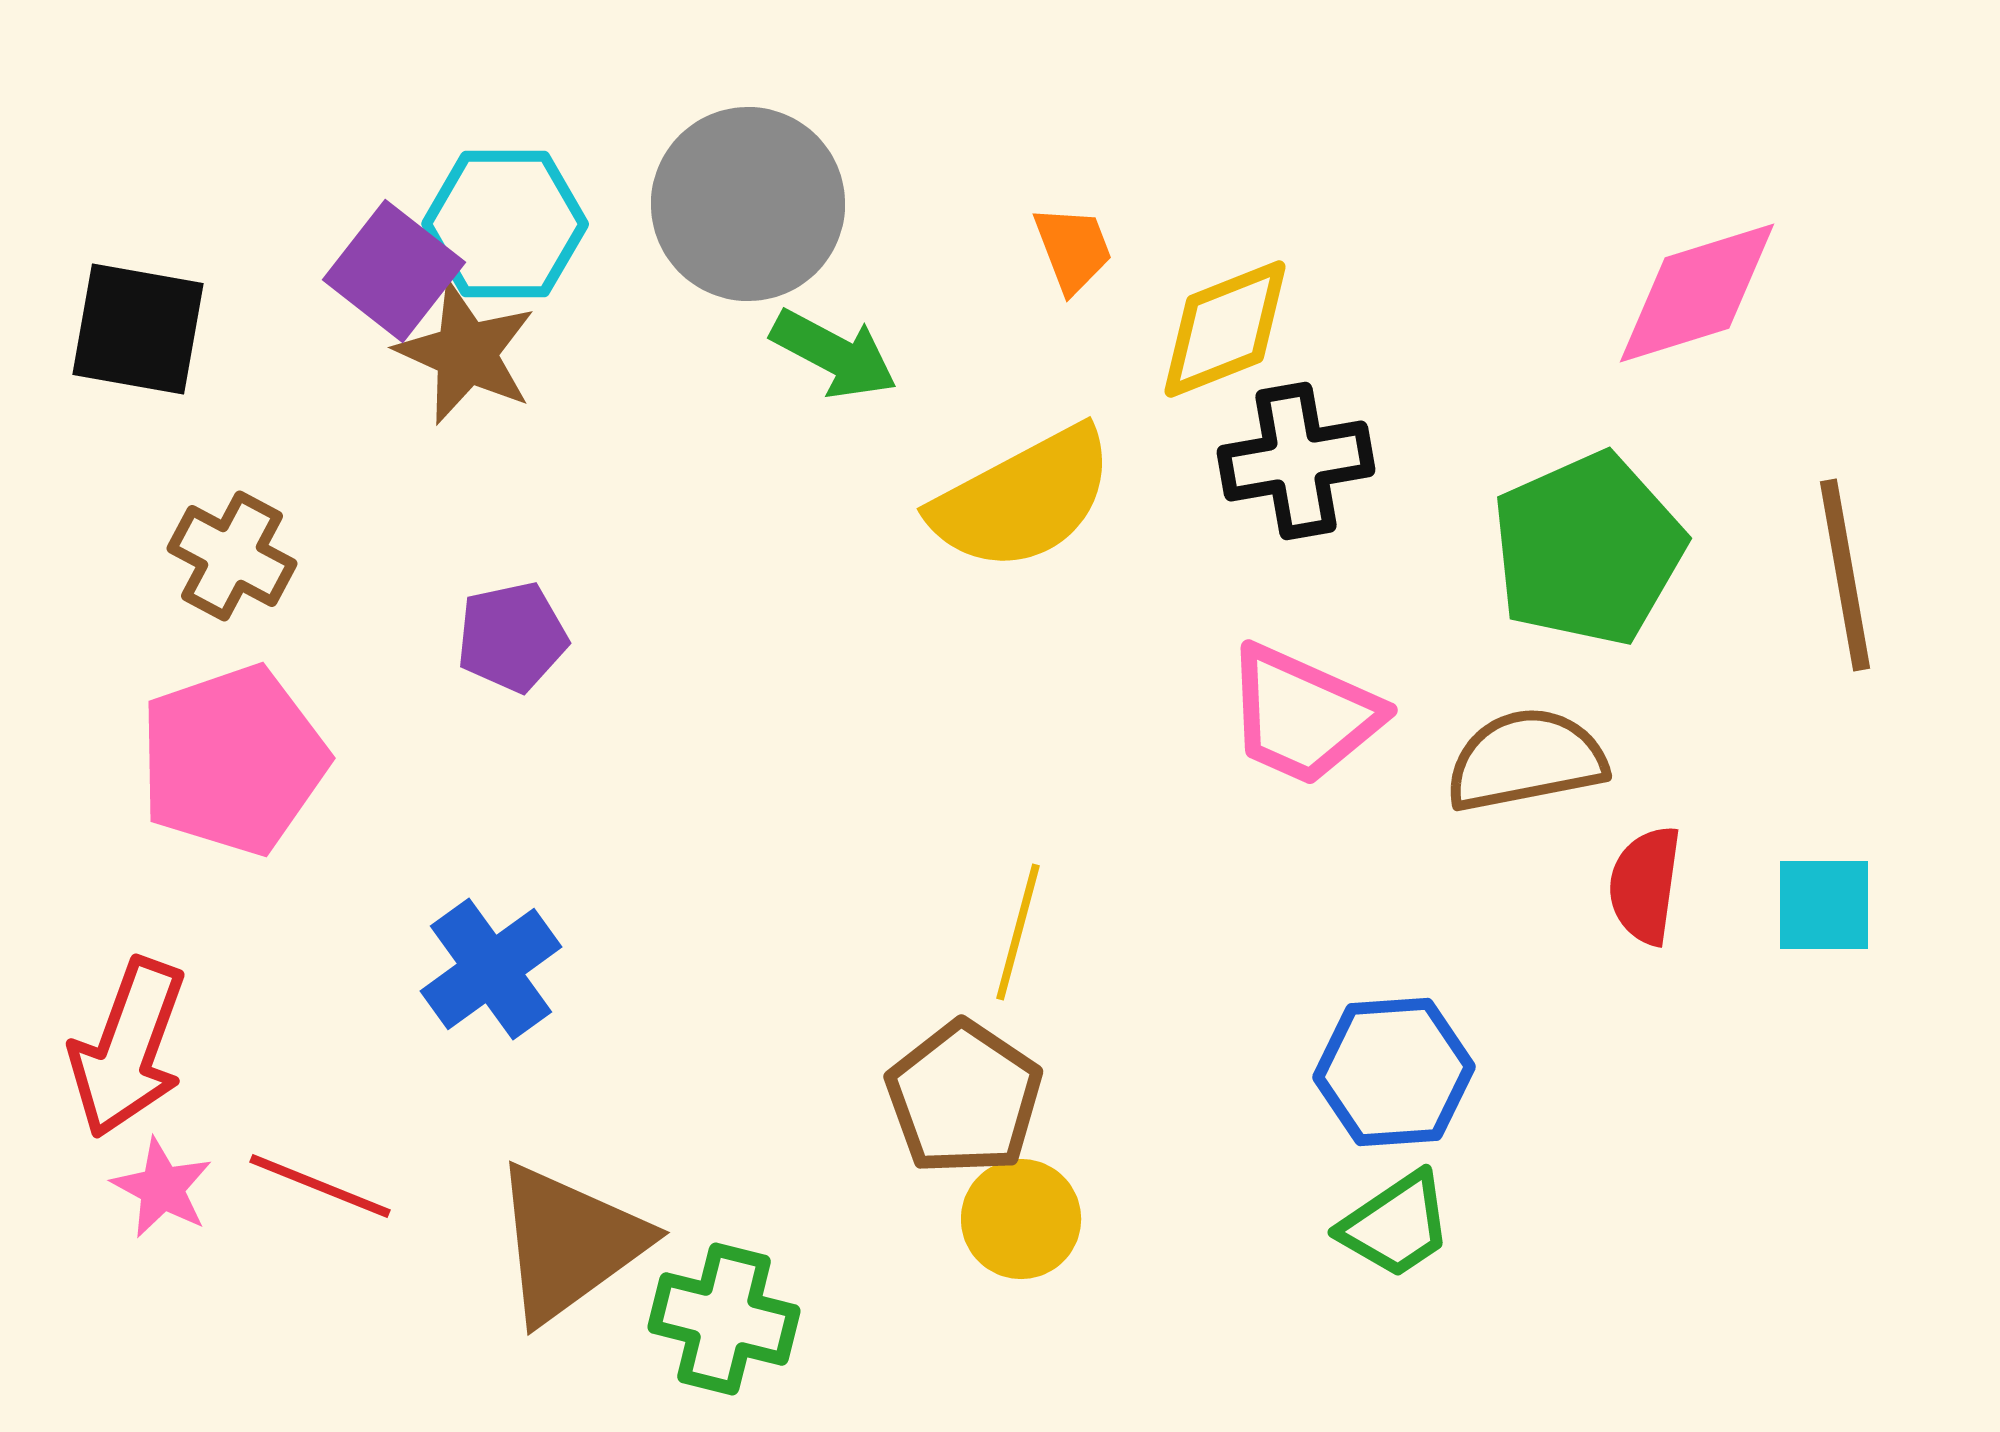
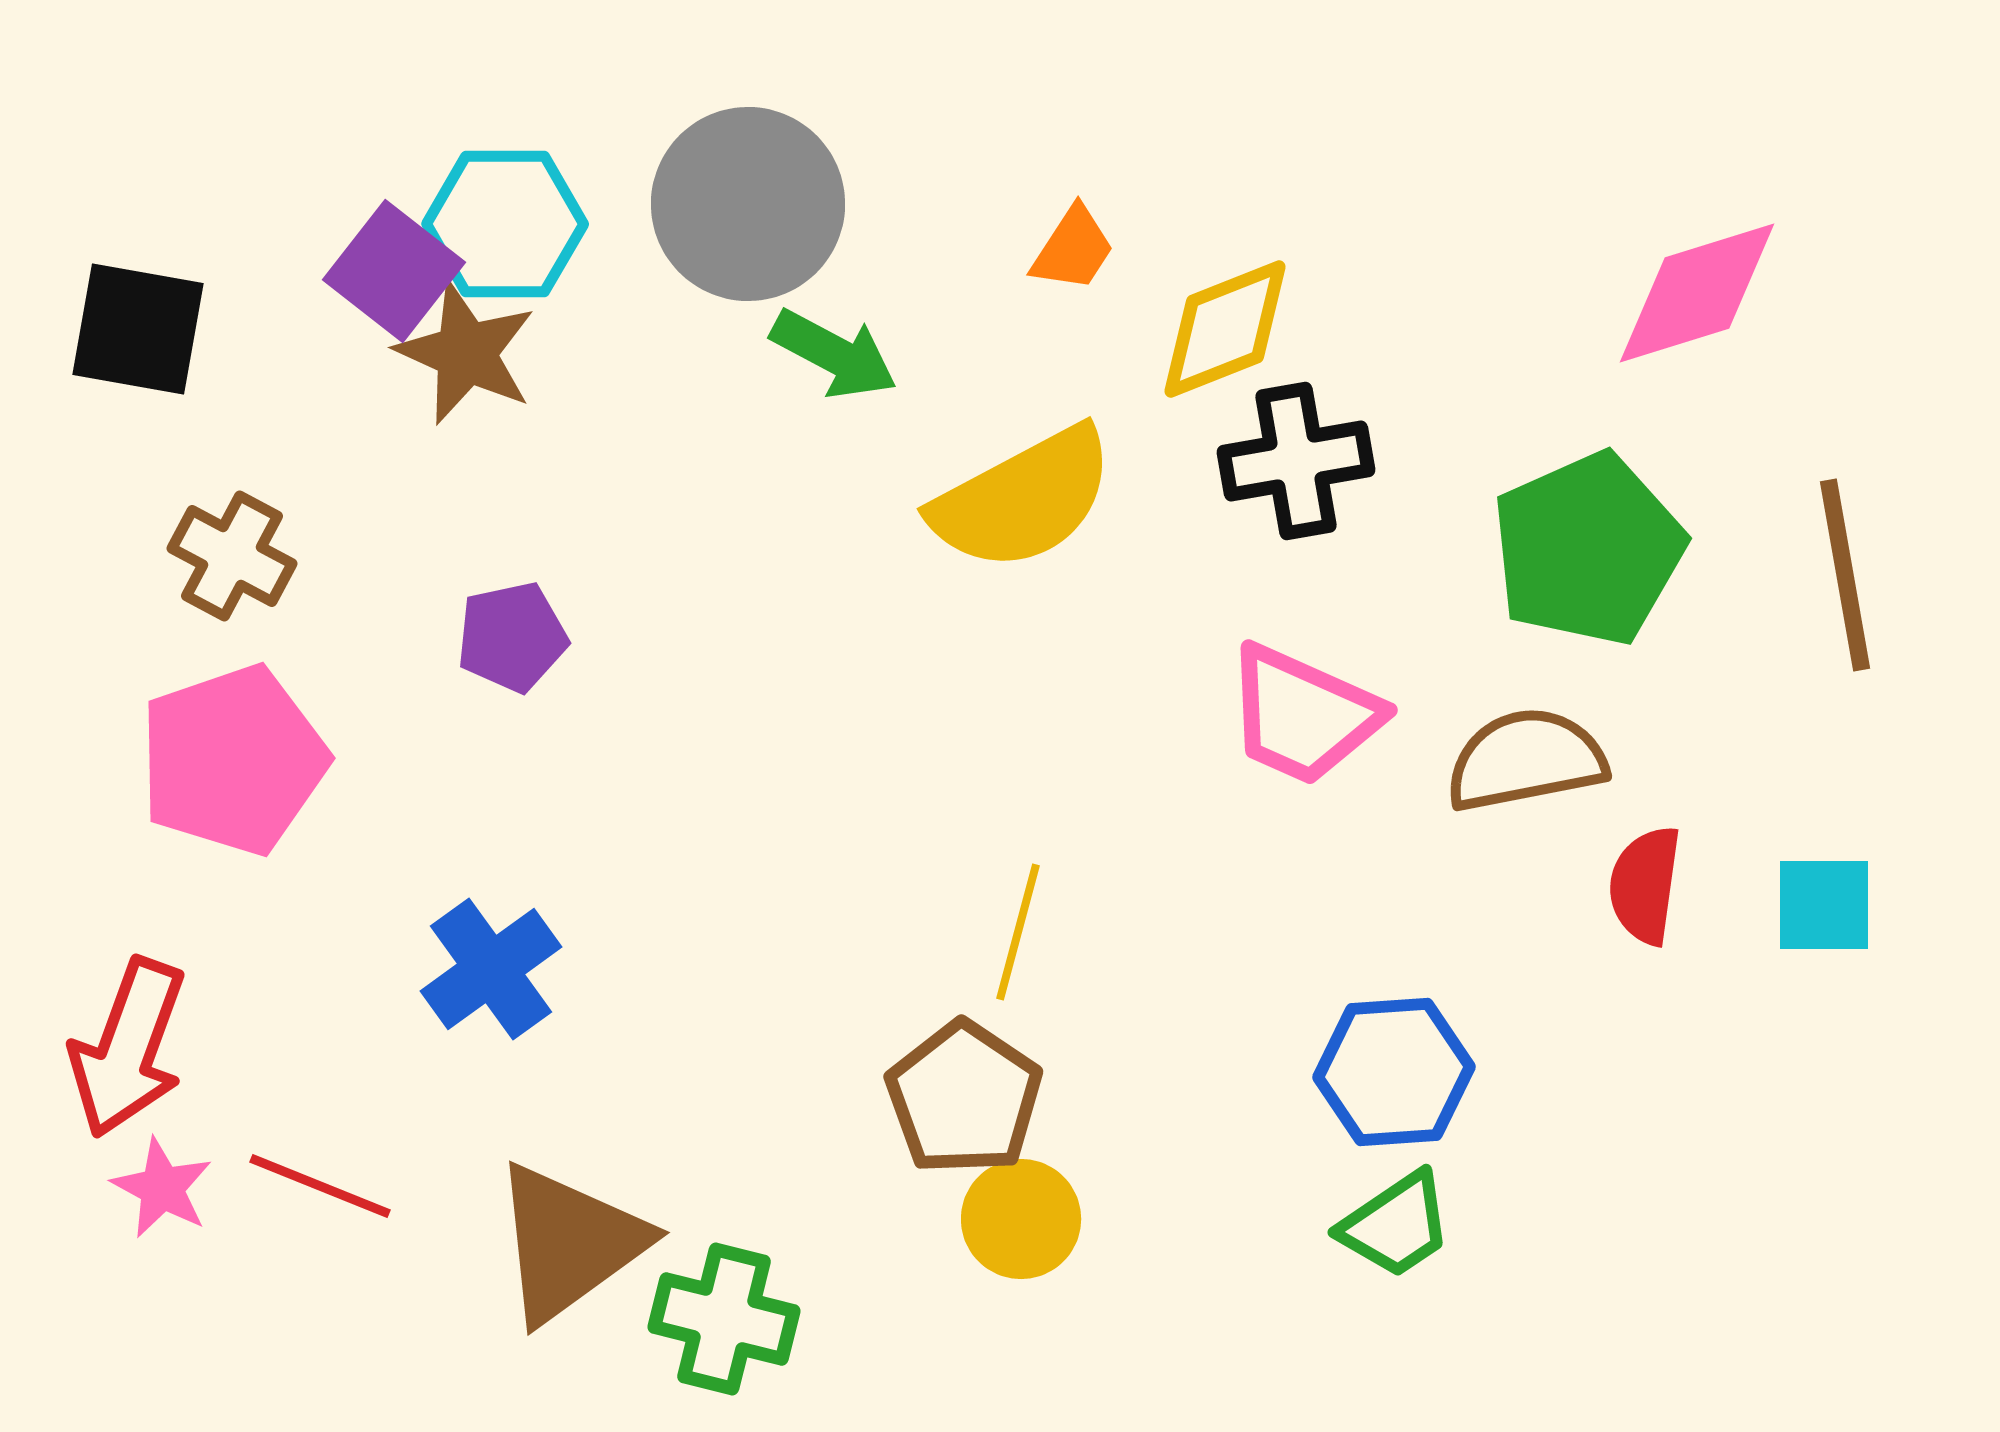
orange trapezoid: rotated 54 degrees clockwise
